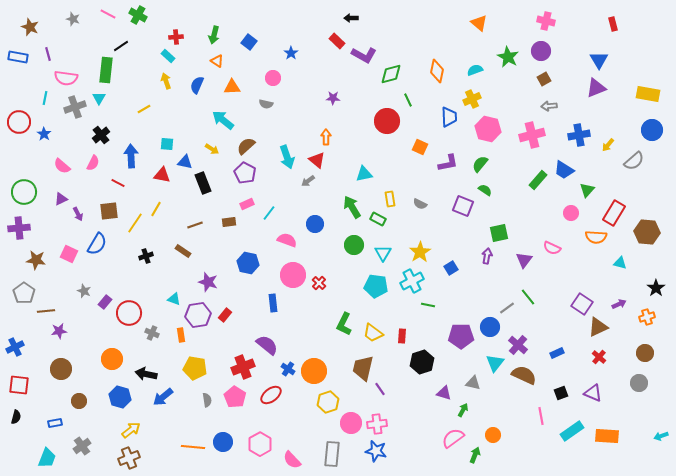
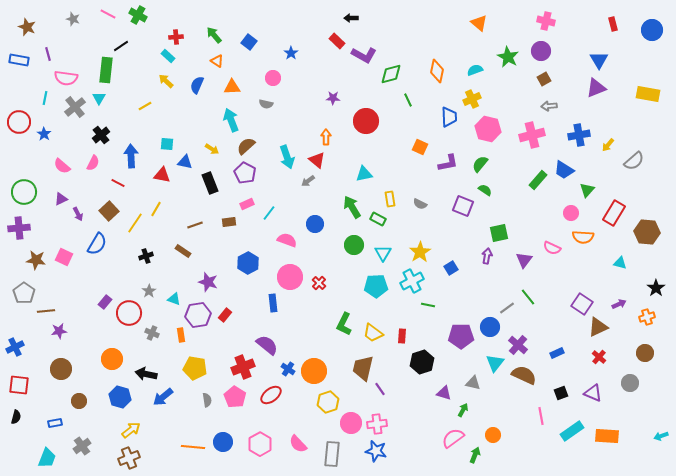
brown star at (30, 27): moved 3 px left
green arrow at (214, 35): rotated 126 degrees clockwise
blue rectangle at (18, 57): moved 1 px right, 3 px down
yellow arrow at (166, 81): rotated 28 degrees counterclockwise
gray cross at (75, 107): rotated 20 degrees counterclockwise
yellow line at (144, 109): moved 1 px right, 3 px up
cyan arrow at (223, 120): moved 8 px right; rotated 30 degrees clockwise
red circle at (387, 121): moved 21 px left
blue circle at (652, 130): moved 100 px up
black rectangle at (203, 183): moved 7 px right
brown square at (109, 211): rotated 36 degrees counterclockwise
orange semicircle at (596, 237): moved 13 px left
pink square at (69, 254): moved 5 px left, 3 px down
blue hexagon at (248, 263): rotated 20 degrees clockwise
pink circle at (293, 275): moved 3 px left, 2 px down
cyan pentagon at (376, 286): rotated 10 degrees counterclockwise
gray star at (84, 291): moved 65 px right; rotated 16 degrees clockwise
gray circle at (639, 383): moved 9 px left
pink semicircle at (292, 460): moved 6 px right, 16 px up
